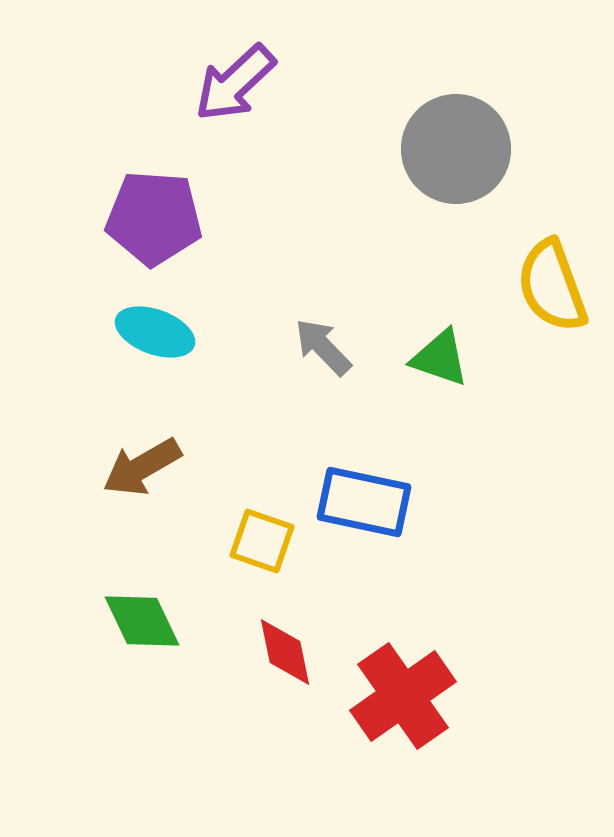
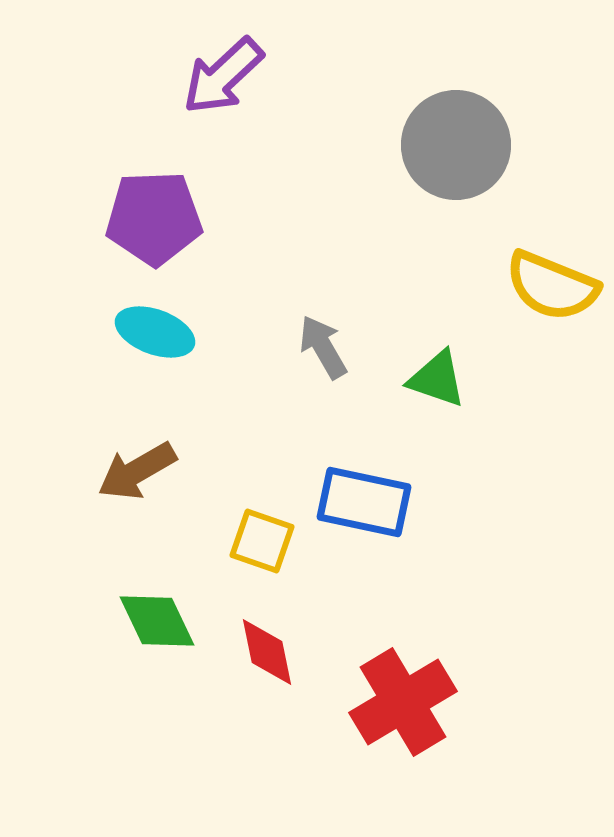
purple arrow: moved 12 px left, 7 px up
gray circle: moved 4 px up
purple pentagon: rotated 6 degrees counterclockwise
yellow semicircle: rotated 48 degrees counterclockwise
gray arrow: rotated 14 degrees clockwise
green triangle: moved 3 px left, 21 px down
brown arrow: moved 5 px left, 4 px down
green diamond: moved 15 px right
red diamond: moved 18 px left
red cross: moved 6 px down; rotated 4 degrees clockwise
